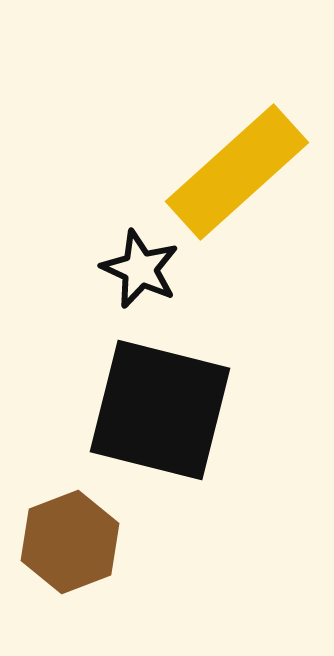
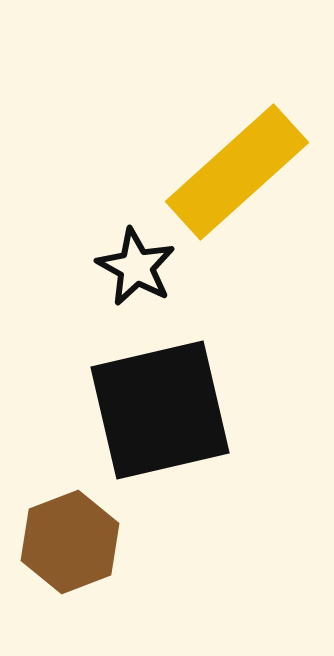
black star: moved 4 px left, 2 px up; rotated 4 degrees clockwise
black square: rotated 27 degrees counterclockwise
